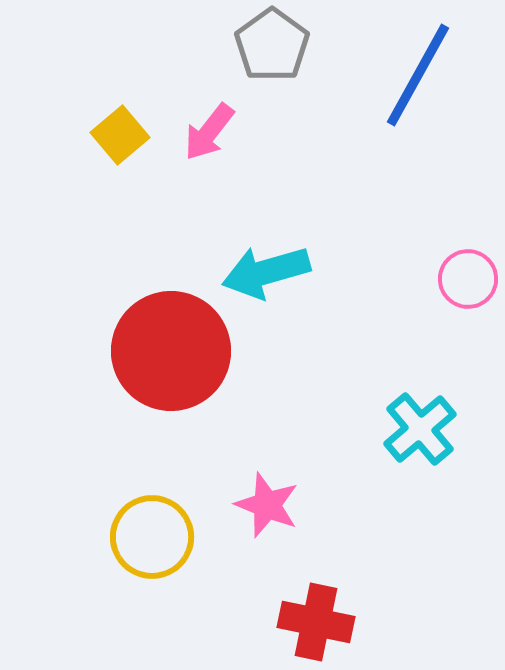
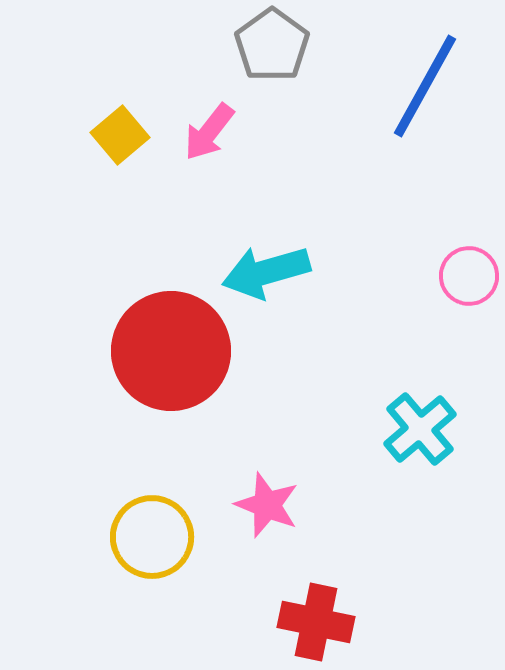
blue line: moved 7 px right, 11 px down
pink circle: moved 1 px right, 3 px up
